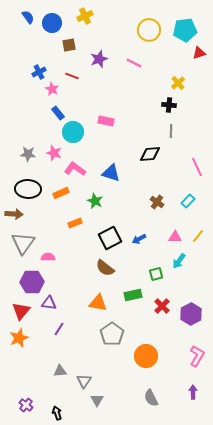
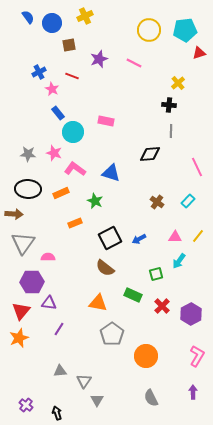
green rectangle at (133, 295): rotated 36 degrees clockwise
